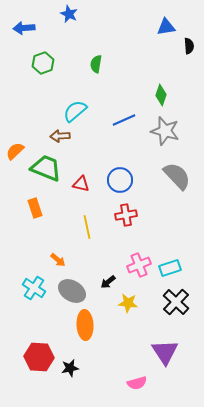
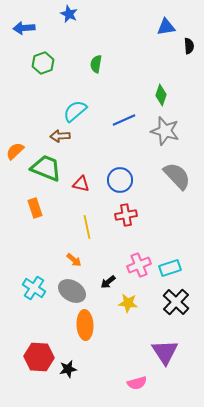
orange arrow: moved 16 px right
black star: moved 2 px left, 1 px down
